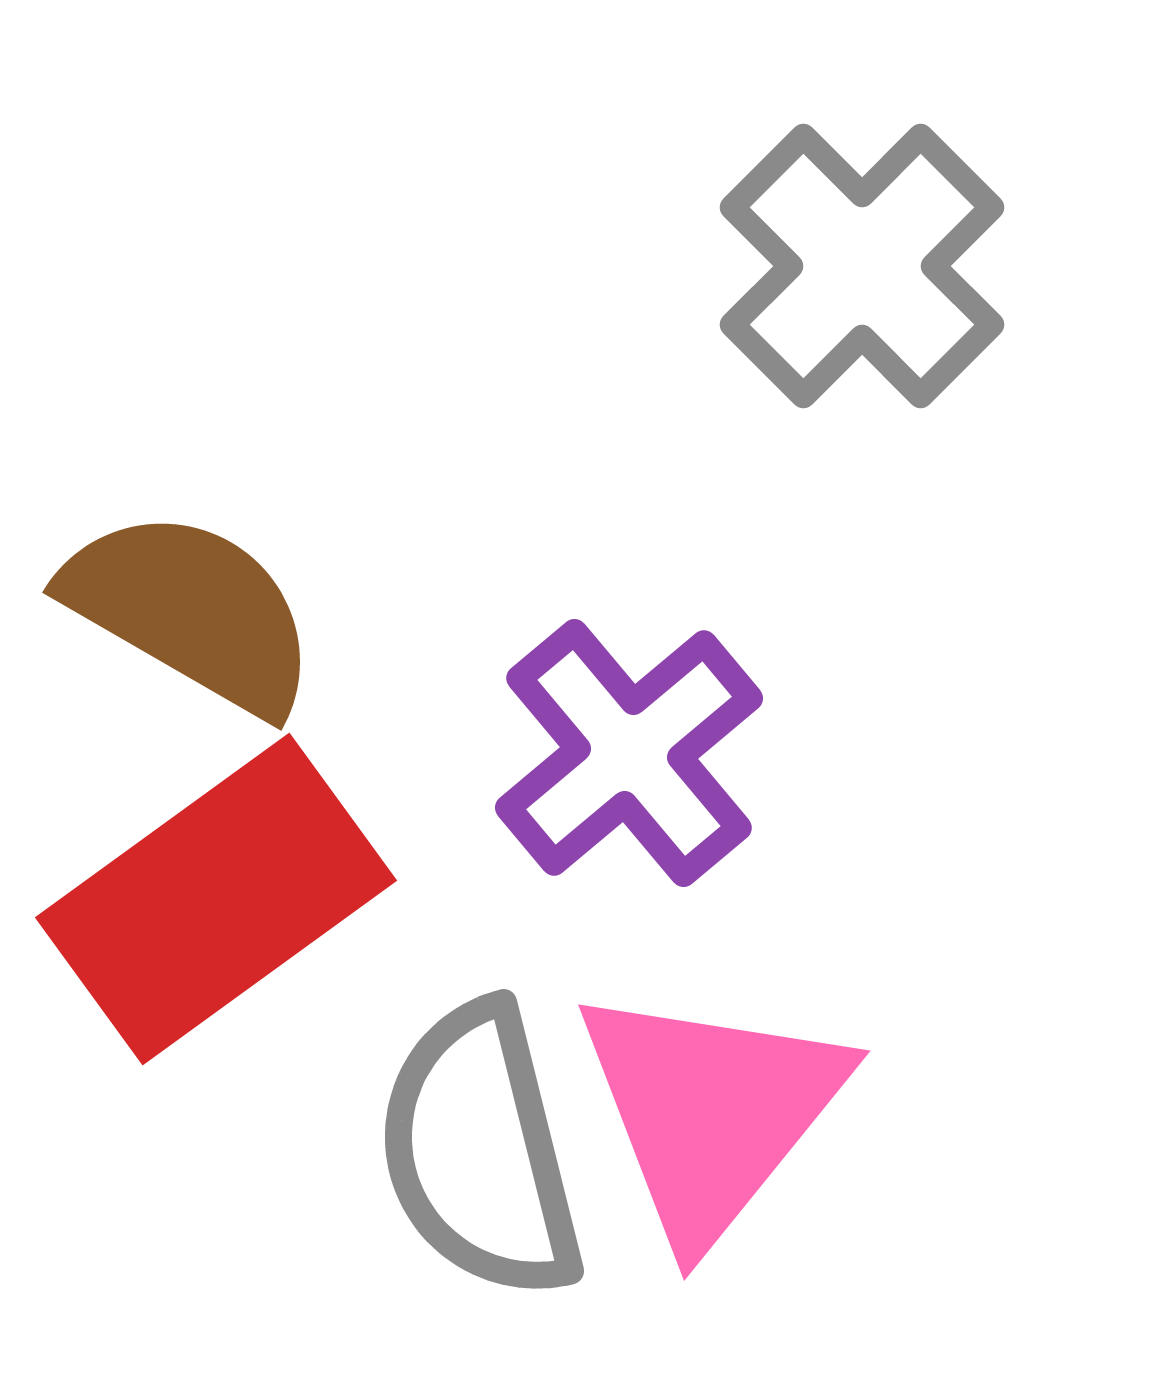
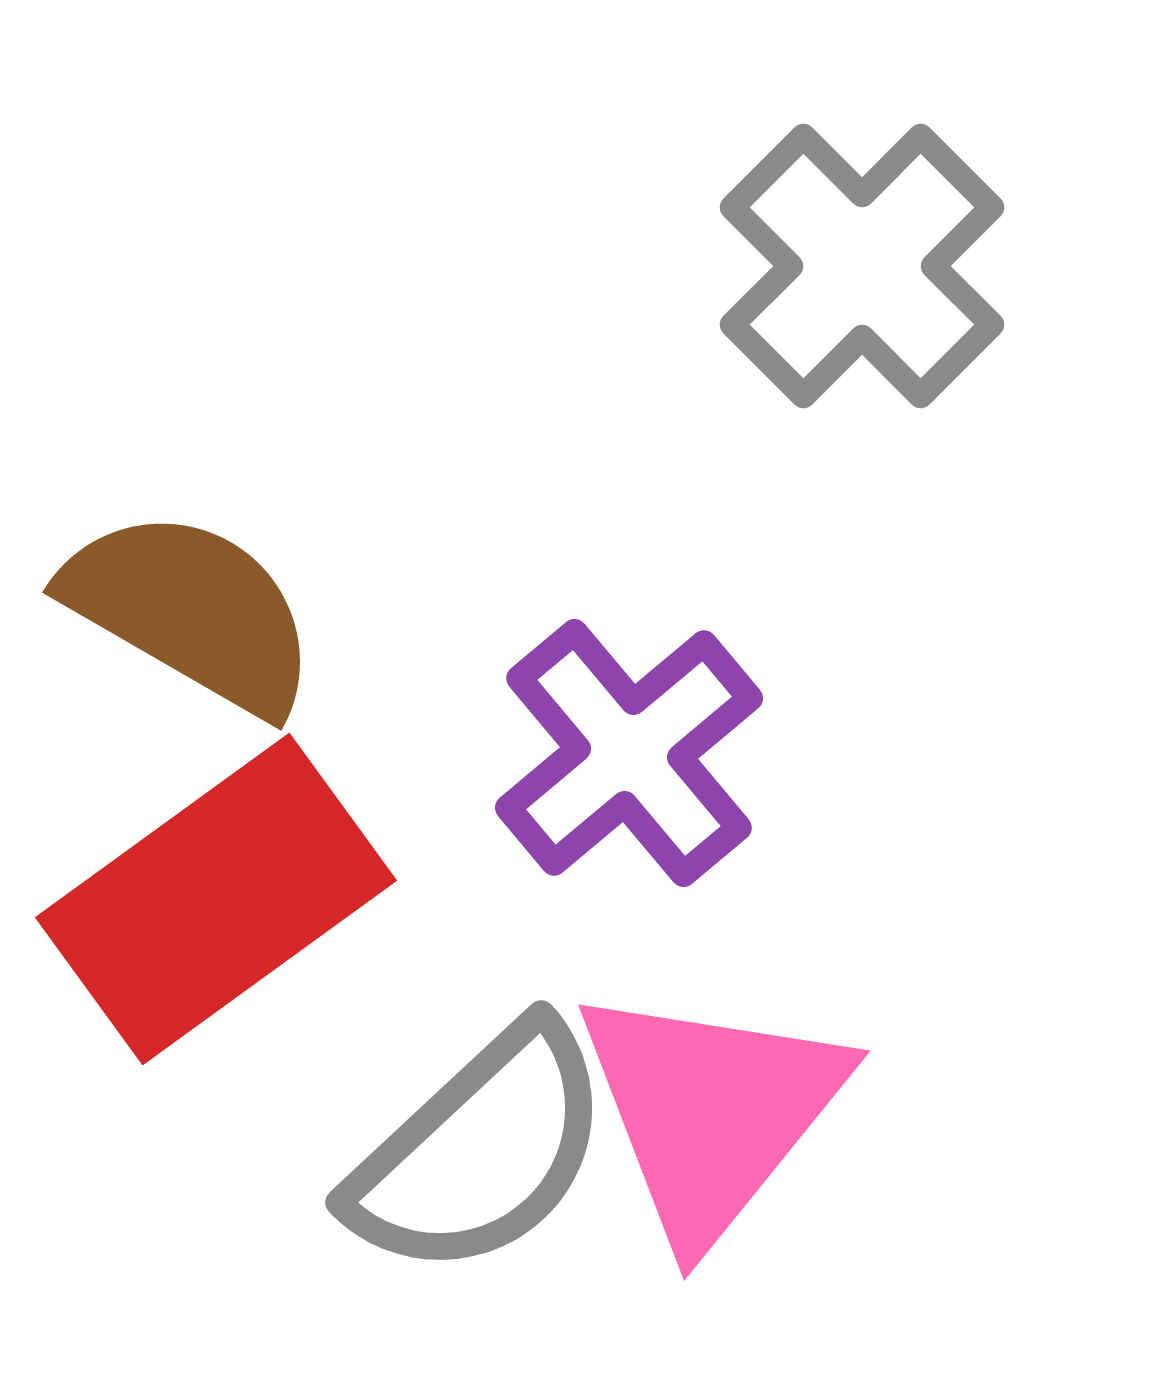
gray semicircle: rotated 119 degrees counterclockwise
